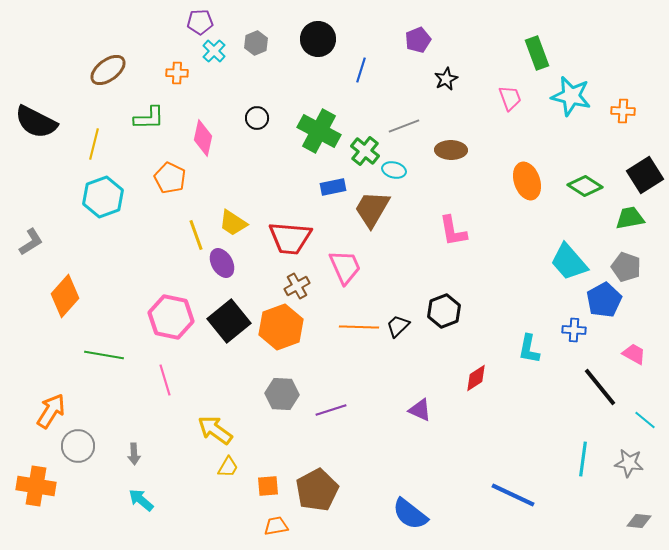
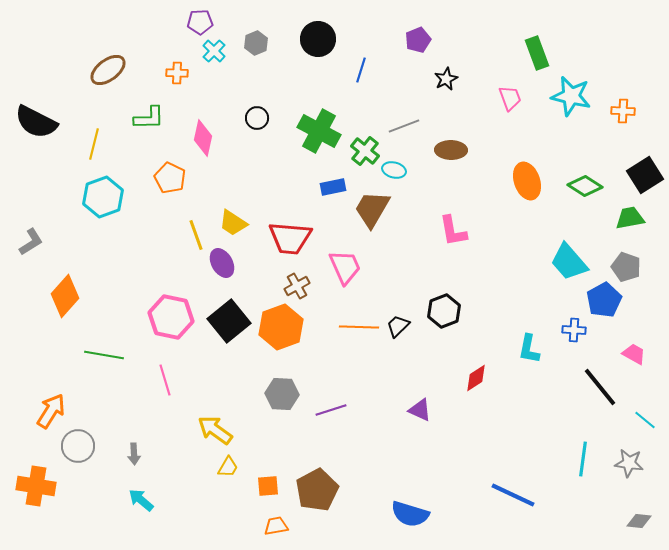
blue semicircle at (410, 514): rotated 21 degrees counterclockwise
